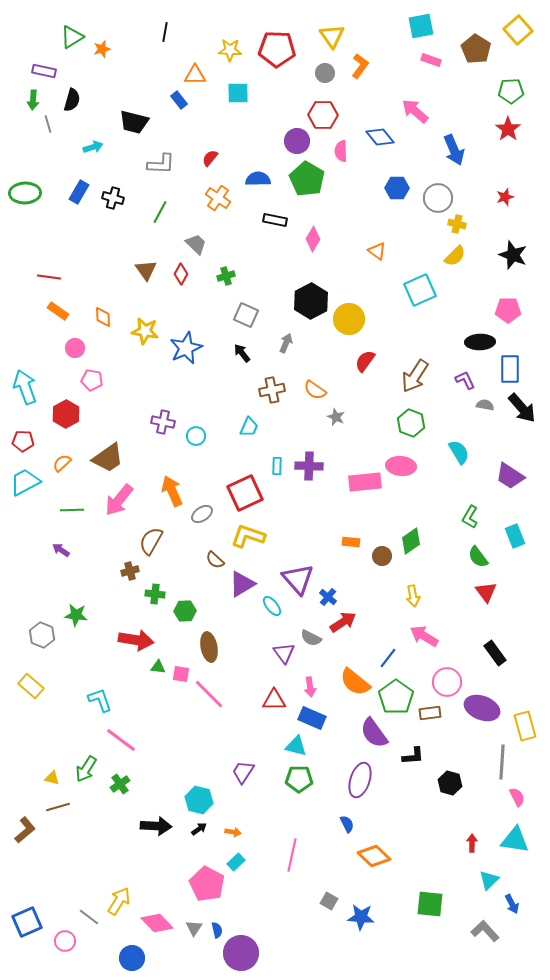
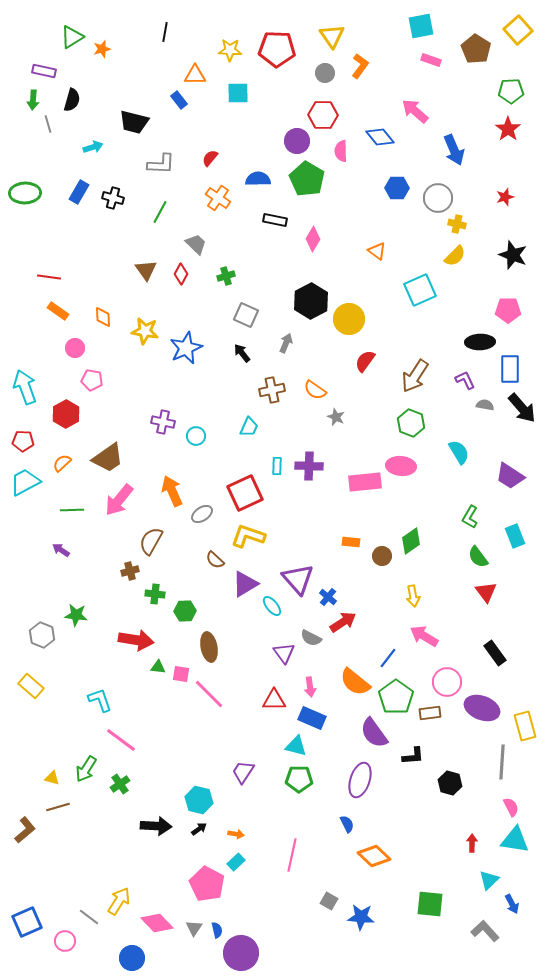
purple triangle at (242, 584): moved 3 px right
pink semicircle at (517, 797): moved 6 px left, 10 px down
orange arrow at (233, 832): moved 3 px right, 2 px down
